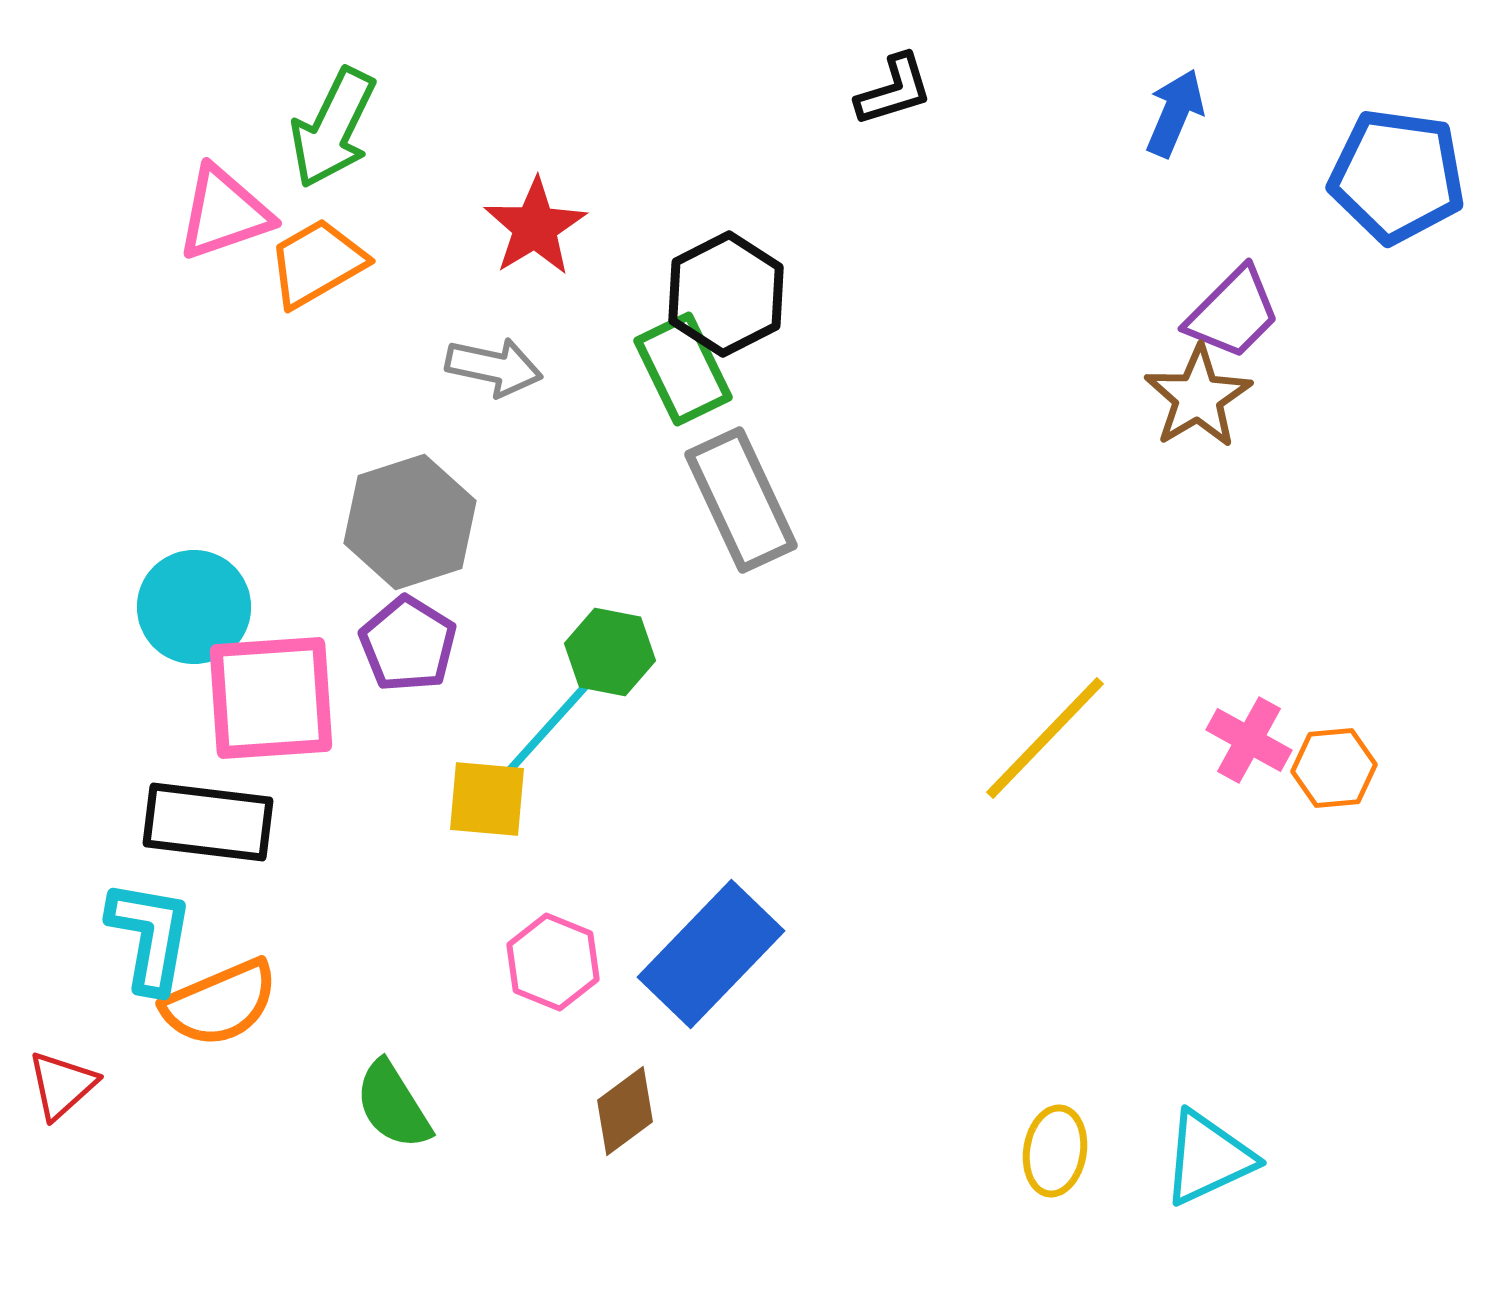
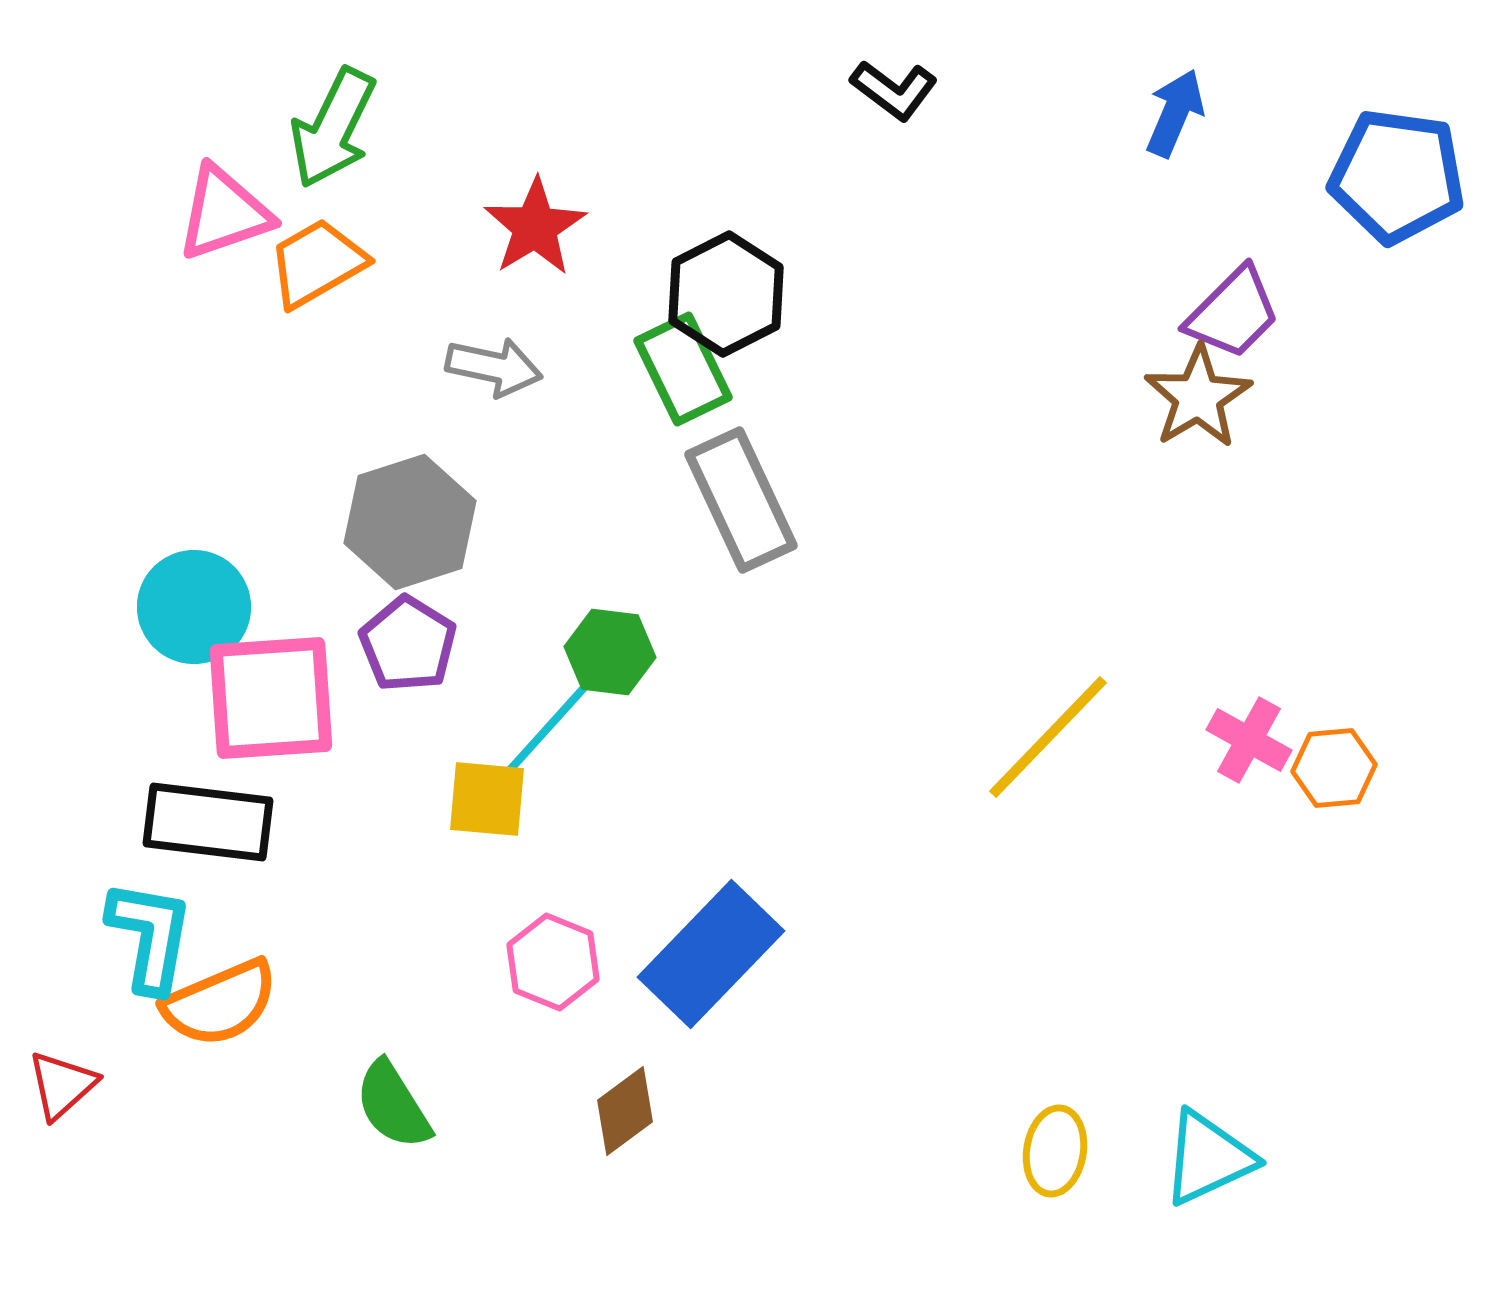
black L-shape: rotated 54 degrees clockwise
green hexagon: rotated 4 degrees counterclockwise
yellow line: moved 3 px right, 1 px up
